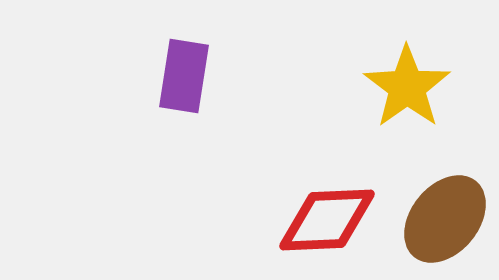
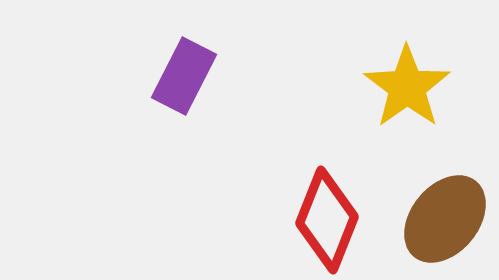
purple rectangle: rotated 18 degrees clockwise
red diamond: rotated 66 degrees counterclockwise
